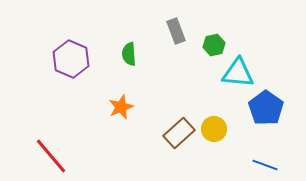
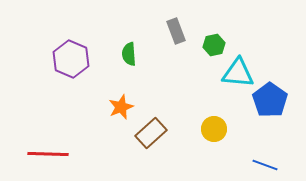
blue pentagon: moved 4 px right, 8 px up
brown rectangle: moved 28 px left
red line: moved 3 px left, 2 px up; rotated 48 degrees counterclockwise
